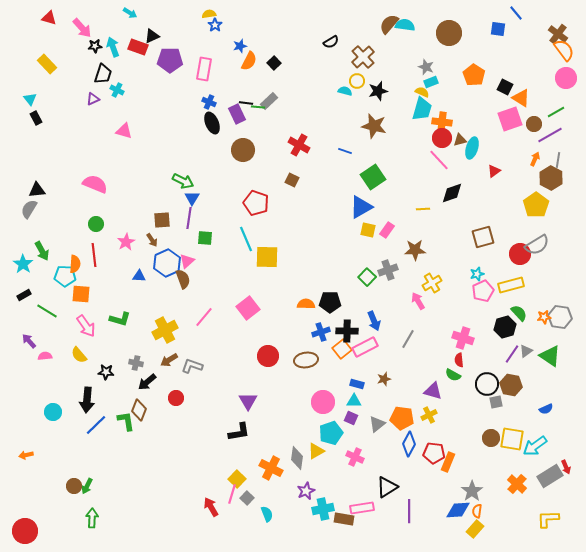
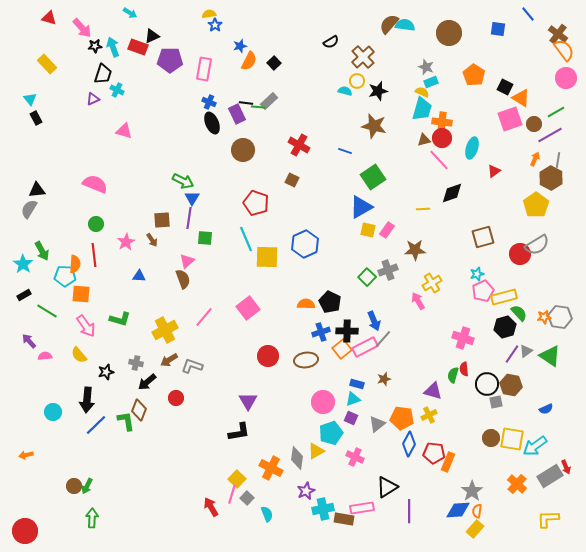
blue line at (516, 13): moved 12 px right, 1 px down
brown triangle at (460, 140): moved 36 px left
blue hexagon at (167, 263): moved 138 px right, 19 px up
yellow rectangle at (511, 285): moved 7 px left, 12 px down
black pentagon at (330, 302): rotated 25 degrees clockwise
gray line at (408, 339): moved 25 px left; rotated 12 degrees clockwise
red semicircle at (459, 360): moved 5 px right, 9 px down
black star at (106, 372): rotated 21 degrees counterclockwise
green semicircle at (453, 375): rotated 77 degrees clockwise
cyan triangle at (354, 401): moved 1 px left, 2 px up; rotated 21 degrees counterclockwise
